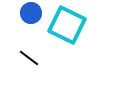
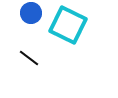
cyan square: moved 1 px right
